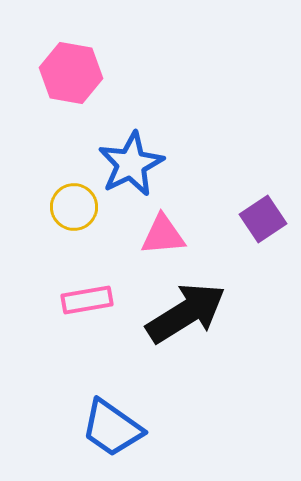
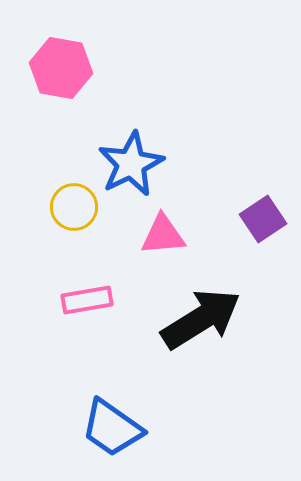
pink hexagon: moved 10 px left, 5 px up
black arrow: moved 15 px right, 6 px down
